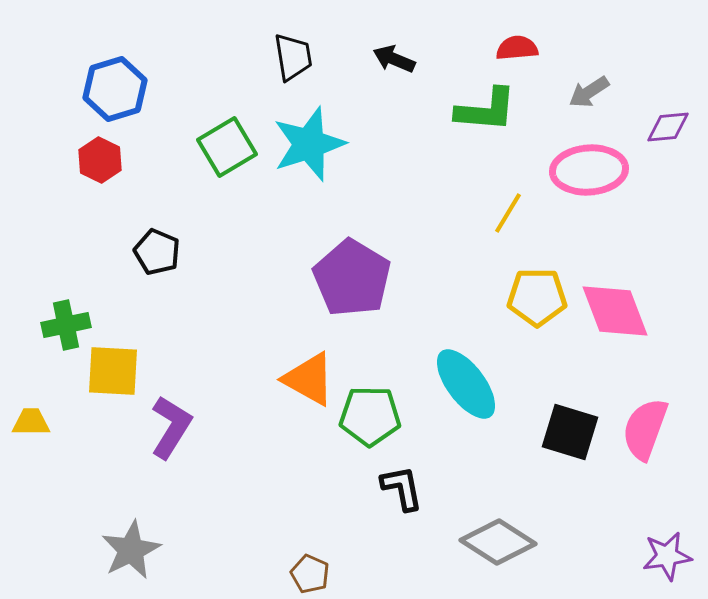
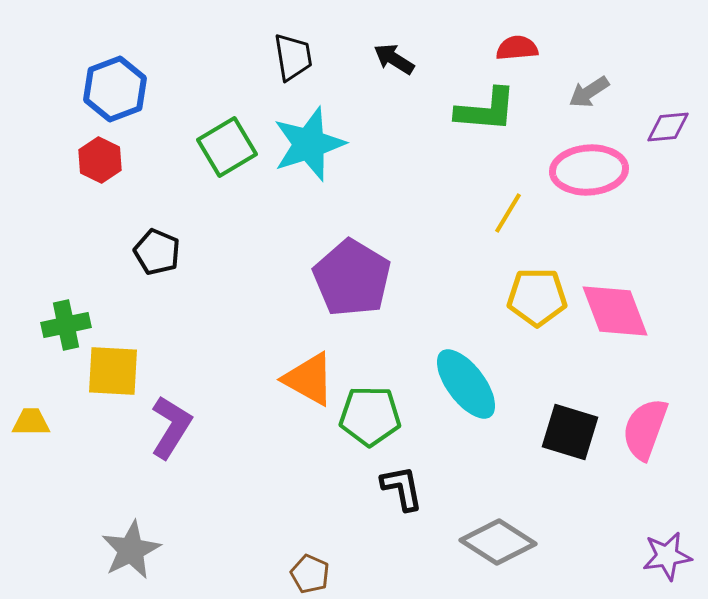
black arrow: rotated 9 degrees clockwise
blue hexagon: rotated 4 degrees counterclockwise
